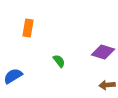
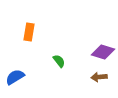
orange rectangle: moved 1 px right, 4 px down
blue semicircle: moved 2 px right, 1 px down
brown arrow: moved 8 px left, 8 px up
